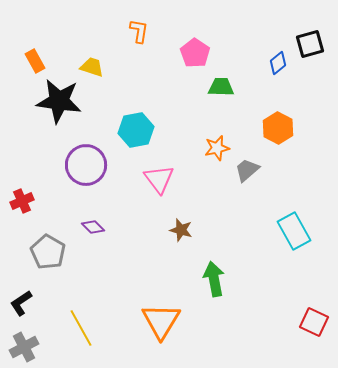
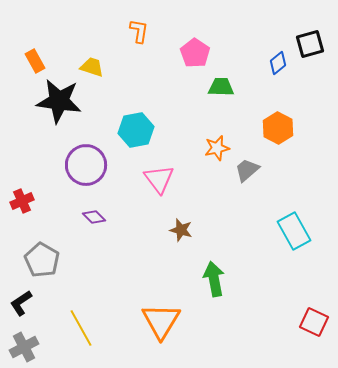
purple diamond: moved 1 px right, 10 px up
gray pentagon: moved 6 px left, 8 px down
